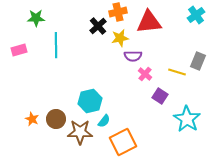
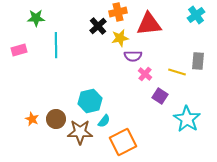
red triangle: moved 2 px down
gray rectangle: rotated 18 degrees counterclockwise
